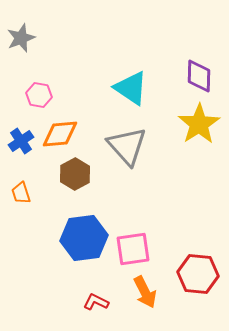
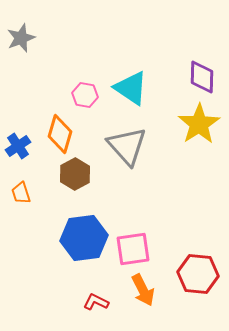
purple diamond: moved 3 px right, 1 px down
pink hexagon: moved 46 px right
orange diamond: rotated 69 degrees counterclockwise
blue cross: moved 3 px left, 5 px down
orange arrow: moved 2 px left, 2 px up
